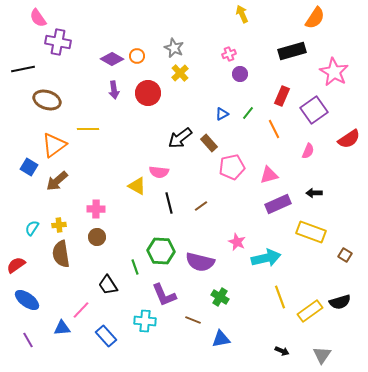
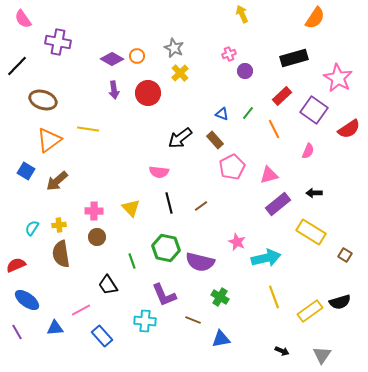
pink semicircle at (38, 18): moved 15 px left, 1 px down
black rectangle at (292, 51): moved 2 px right, 7 px down
black line at (23, 69): moved 6 px left, 3 px up; rotated 35 degrees counterclockwise
pink star at (334, 72): moved 4 px right, 6 px down
purple circle at (240, 74): moved 5 px right, 3 px up
red rectangle at (282, 96): rotated 24 degrees clockwise
brown ellipse at (47, 100): moved 4 px left
purple square at (314, 110): rotated 20 degrees counterclockwise
blue triangle at (222, 114): rotated 48 degrees clockwise
yellow line at (88, 129): rotated 10 degrees clockwise
red semicircle at (349, 139): moved 10 px up
brown rectangle at (209, 143): moved 6 px right, 3 px up
orange triangle at (54, 145): moved 5 px left, 5 px up
blue square at (29, 167): moved 3 px left, 4 px down
pink pentagon at (232, 167): rotated 15 degrees counterclockwise
yellow triangle at (137, 186): moved 6 px left, 22 px down; rotated 18 degrees clockwise
purple rectangle at (278, 204): rotated 15 degrees counterclockwise
pink cross at (96, 209): moved 2 px left, 2 px down
yellow rectangle at (311, 232): rotated 12 degrees clockwise
green hexagon at (161, 251): moved 5 px right, 3 px up; rotated 8 degrees clockwise
red semicircle at (16, 265): rotated 12 degrees clockwise
green line at (135, 267): moved 3 px left, 6 px up
yellow line at (280, 297): moved 6 px left
pink line at (81, 310): rotated 18 degrees clockwise
blue triangle at (62, 328): moved 7 px left
blue rectangle at (106, 336): moved 4 px left
purple line at (28, 340): moved 11 px left, 8 px up
